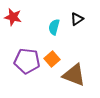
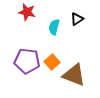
red star: moved 14 px right, 5 px up
orange square: moved 3 px down
